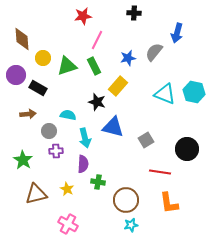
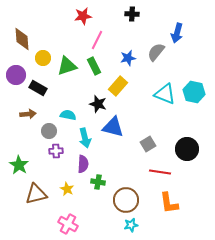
black cross: moved 2 px left, 1 px down
gray semicircle: moved 2 px right
black star: moved 1 px right, 2 px down
gray square: moved 2 px right, 4 px down
green star: moved 4 px left, 5 px down
